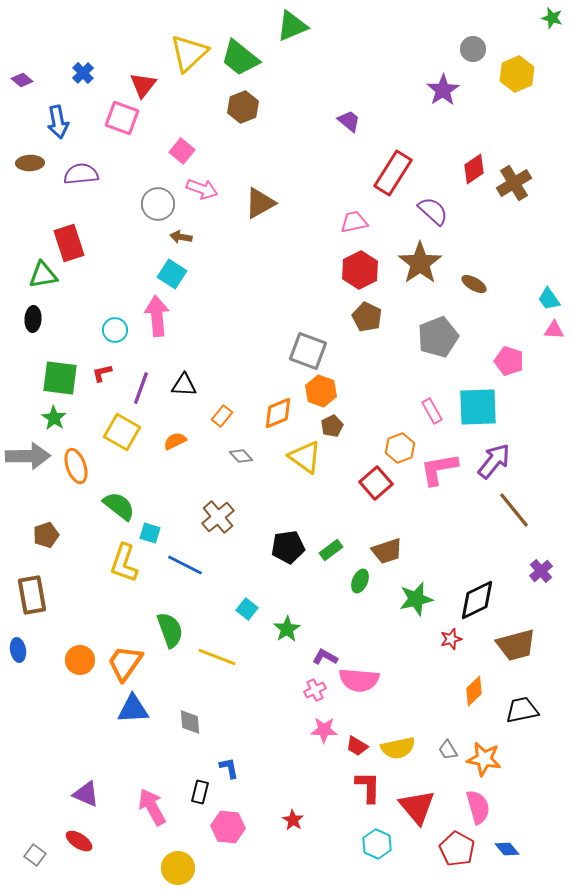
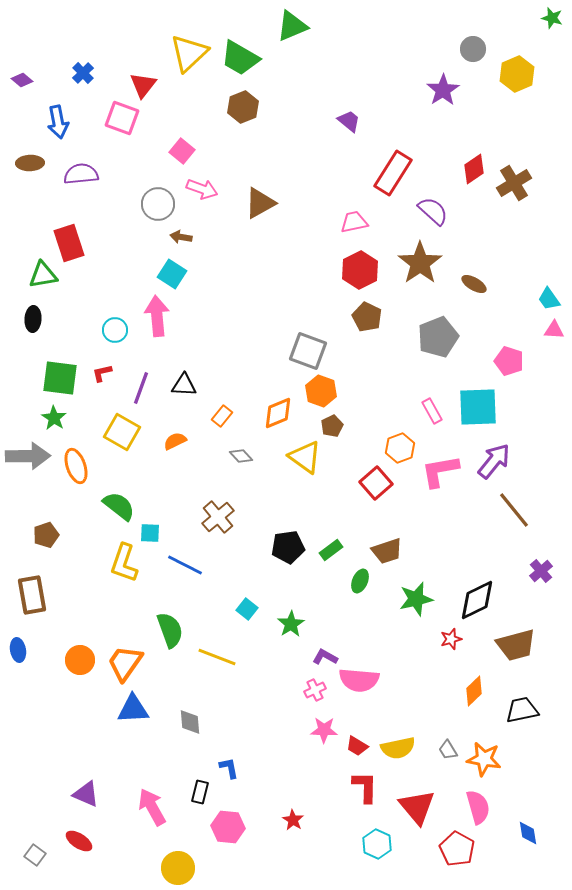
green trapezoid at (240, 58): rotated 9 degrees counterclockwise
pink L-shape at (439, 469): moved 1 px right, 2 px down
cyan square at (150, 533): rotated 15 degrees counterclockwise
green star at (287, 629): moved 4 px right, 5 px up
red L-shape at (368, 787): moved 3 px left
blue diamond at (507, 849): moved 21 px right, 16 px up; rotated 30 degrees clockwise
